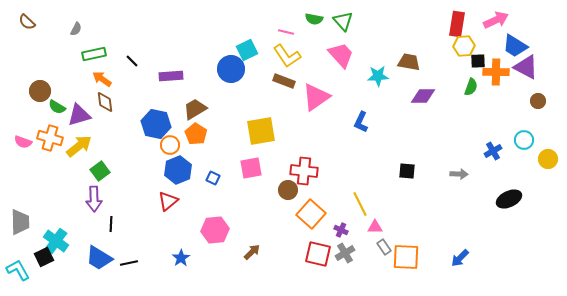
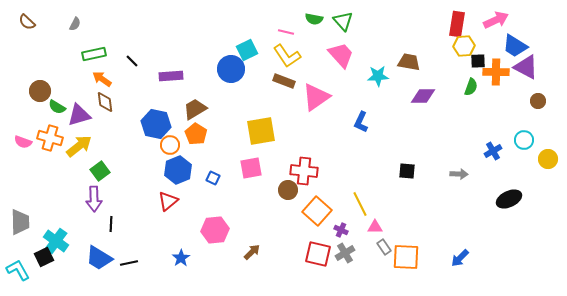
gray semicircle at (76, 29): moved 1 px left, 5 px up
orange square at (311, 214): moved 6 px right, 3 px up
